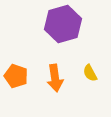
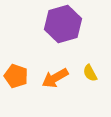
orange arrow: rotated 68 degrees clockwise
